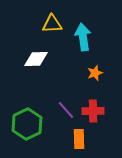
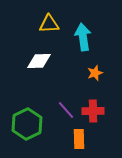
yellow triangle: moved 3 px left
white diamond: moved 3 px right, 2 px down
